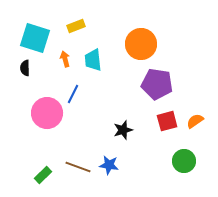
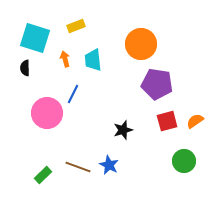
blue star: rotated 18 degrees clockwise
